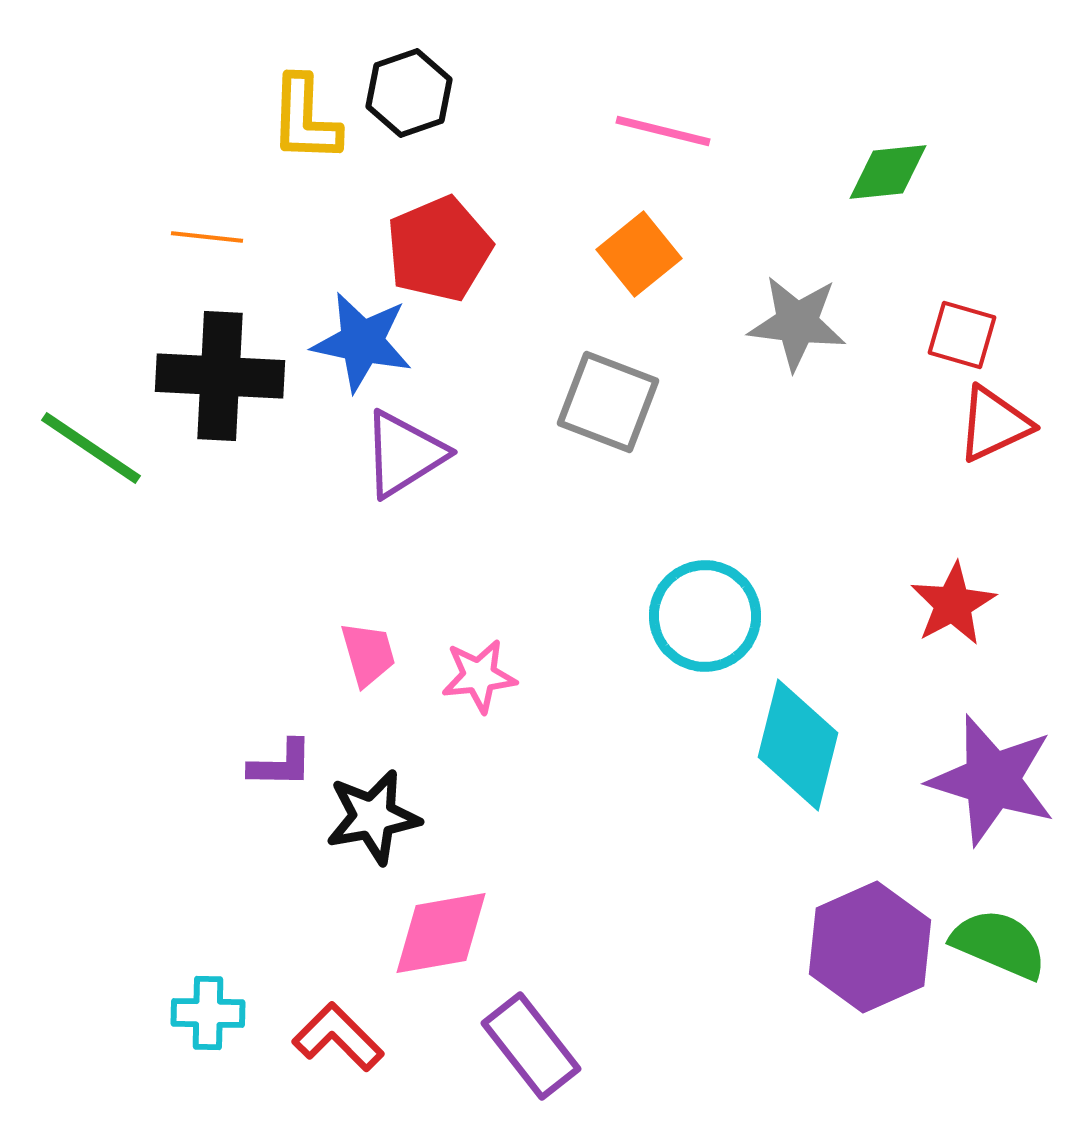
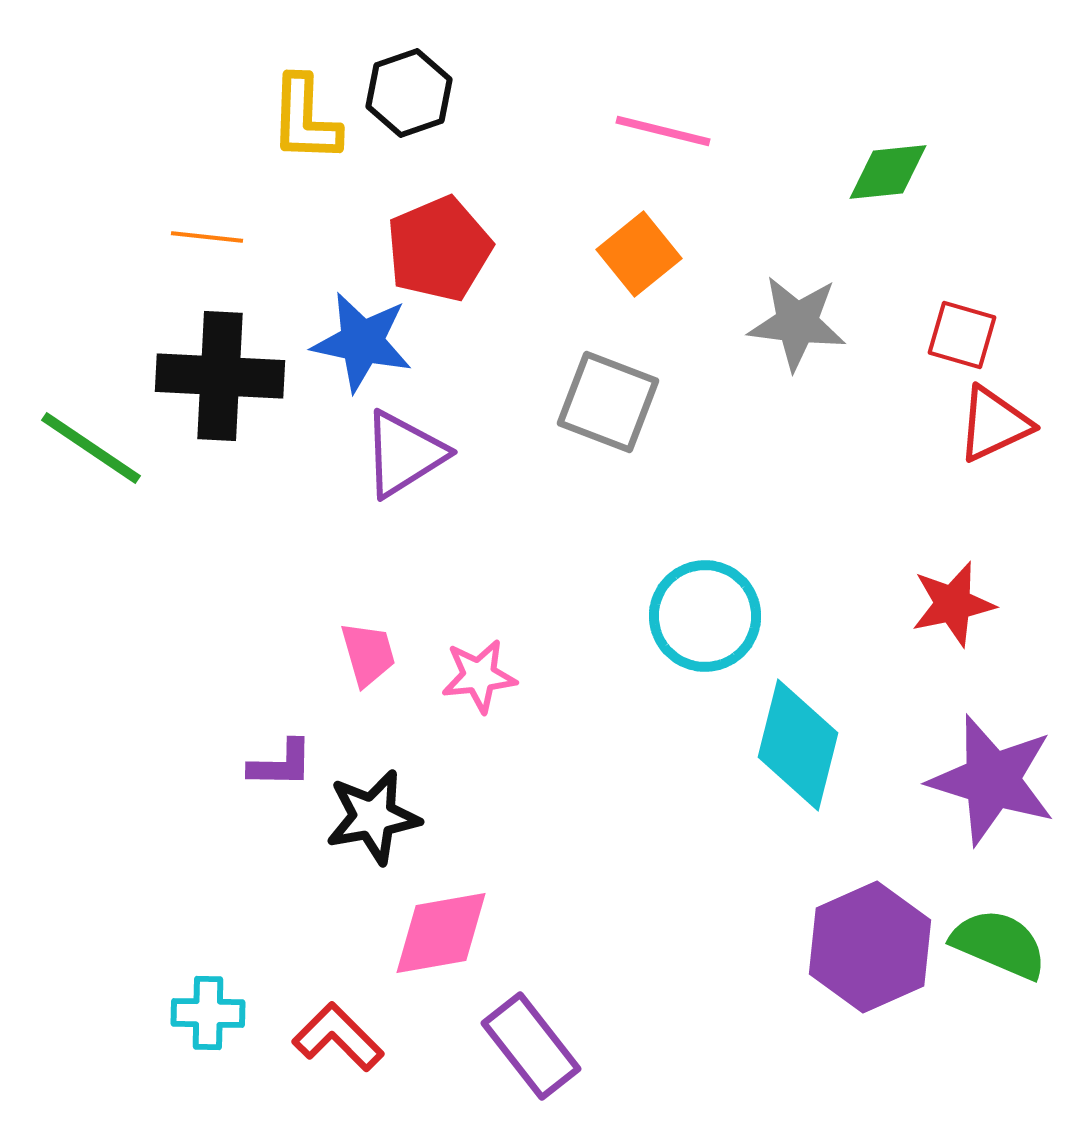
red star: rotated 16 degrees clockwise
